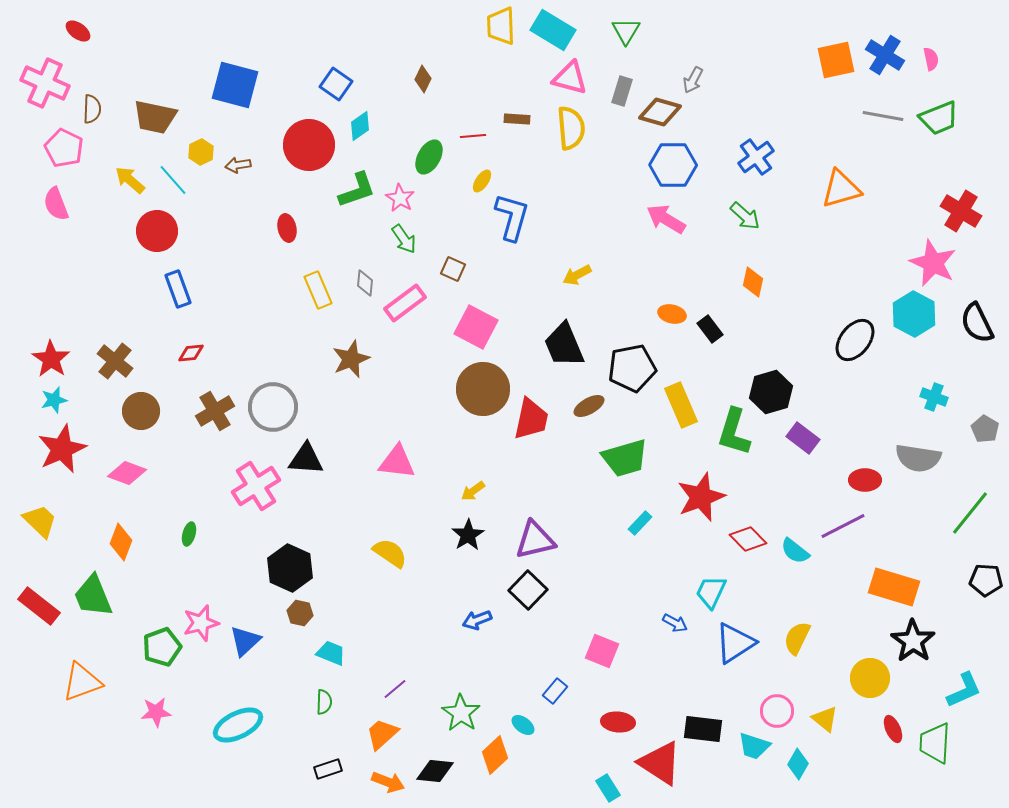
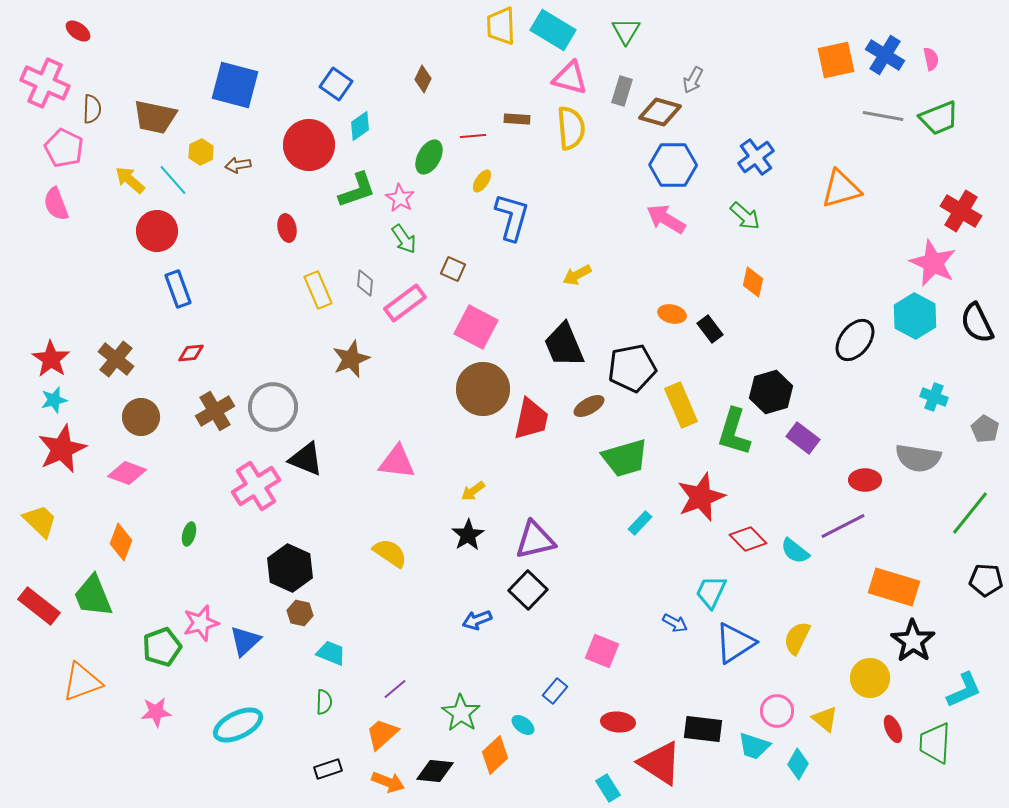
cyan hexagon at (914, 314): moved 1 px right, 2 px down
brown cross at (115, 361): moved 1 px right, 2 px up
brown circle at (141, 411): moved 6 px down
black triangle at (306, 459): rotated 18 degrees clockwise
